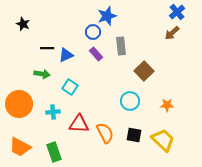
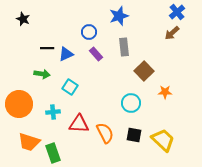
blue star: moved 12 px right
black star: moved 5 px up
blue circle: moved 4 px left
gray rectangle: moved 3 px right, 1 px down
blue triangle: moved 1 px up
cyan circle: moved 1 px right, 2 px down
orange star: moved 2 px left, 13 px up
orange trapezoid: moved 9 px right, 5 px up; rotated 10 degrees counterclockwise
green rectangle: moved 1 px left, 1 px down
